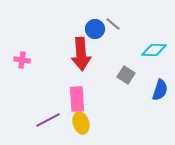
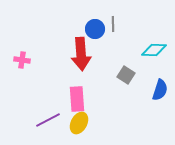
gray line: rotated 49 degrees clockwise
yellow ellipse: moved 2 px left; rotated 45 degrees clockwise
